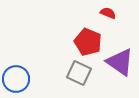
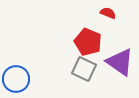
gray square: moved 5 px right, 4 px up
